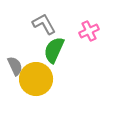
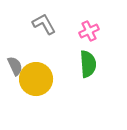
green semicircle: moved 34 px right, 14 px down; rotated 152 degrees clockwise
